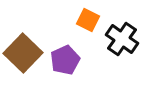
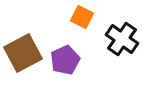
orange square: moved 6 px left, 3 px up
brown square: rotated 18 degrees clockwise
